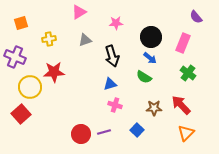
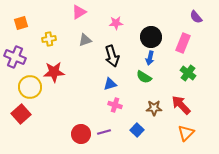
blue arrow: rotated 64 degrees clockwise
